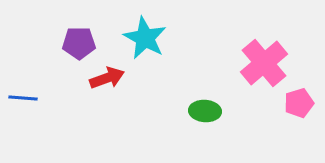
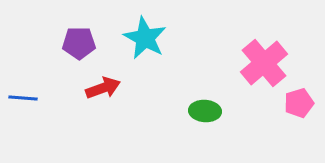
red arrow: moved 4 px left, 10 px down
